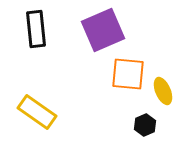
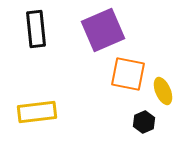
orange square: rotated 6 degrees clockwise
yellow rectangle: rotated 42 degrees counterclockwise
black hexagon: moved 1 px left, 3 px up
